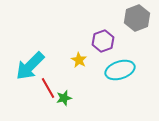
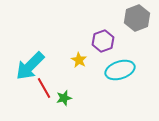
red line: moved 4 px left
